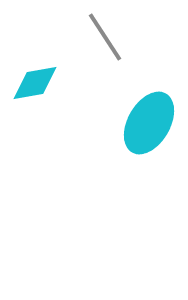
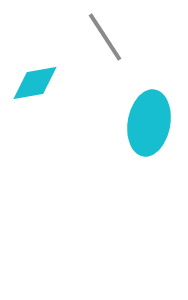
cyan ellipse: rotated 20 degrees counterclockwise
